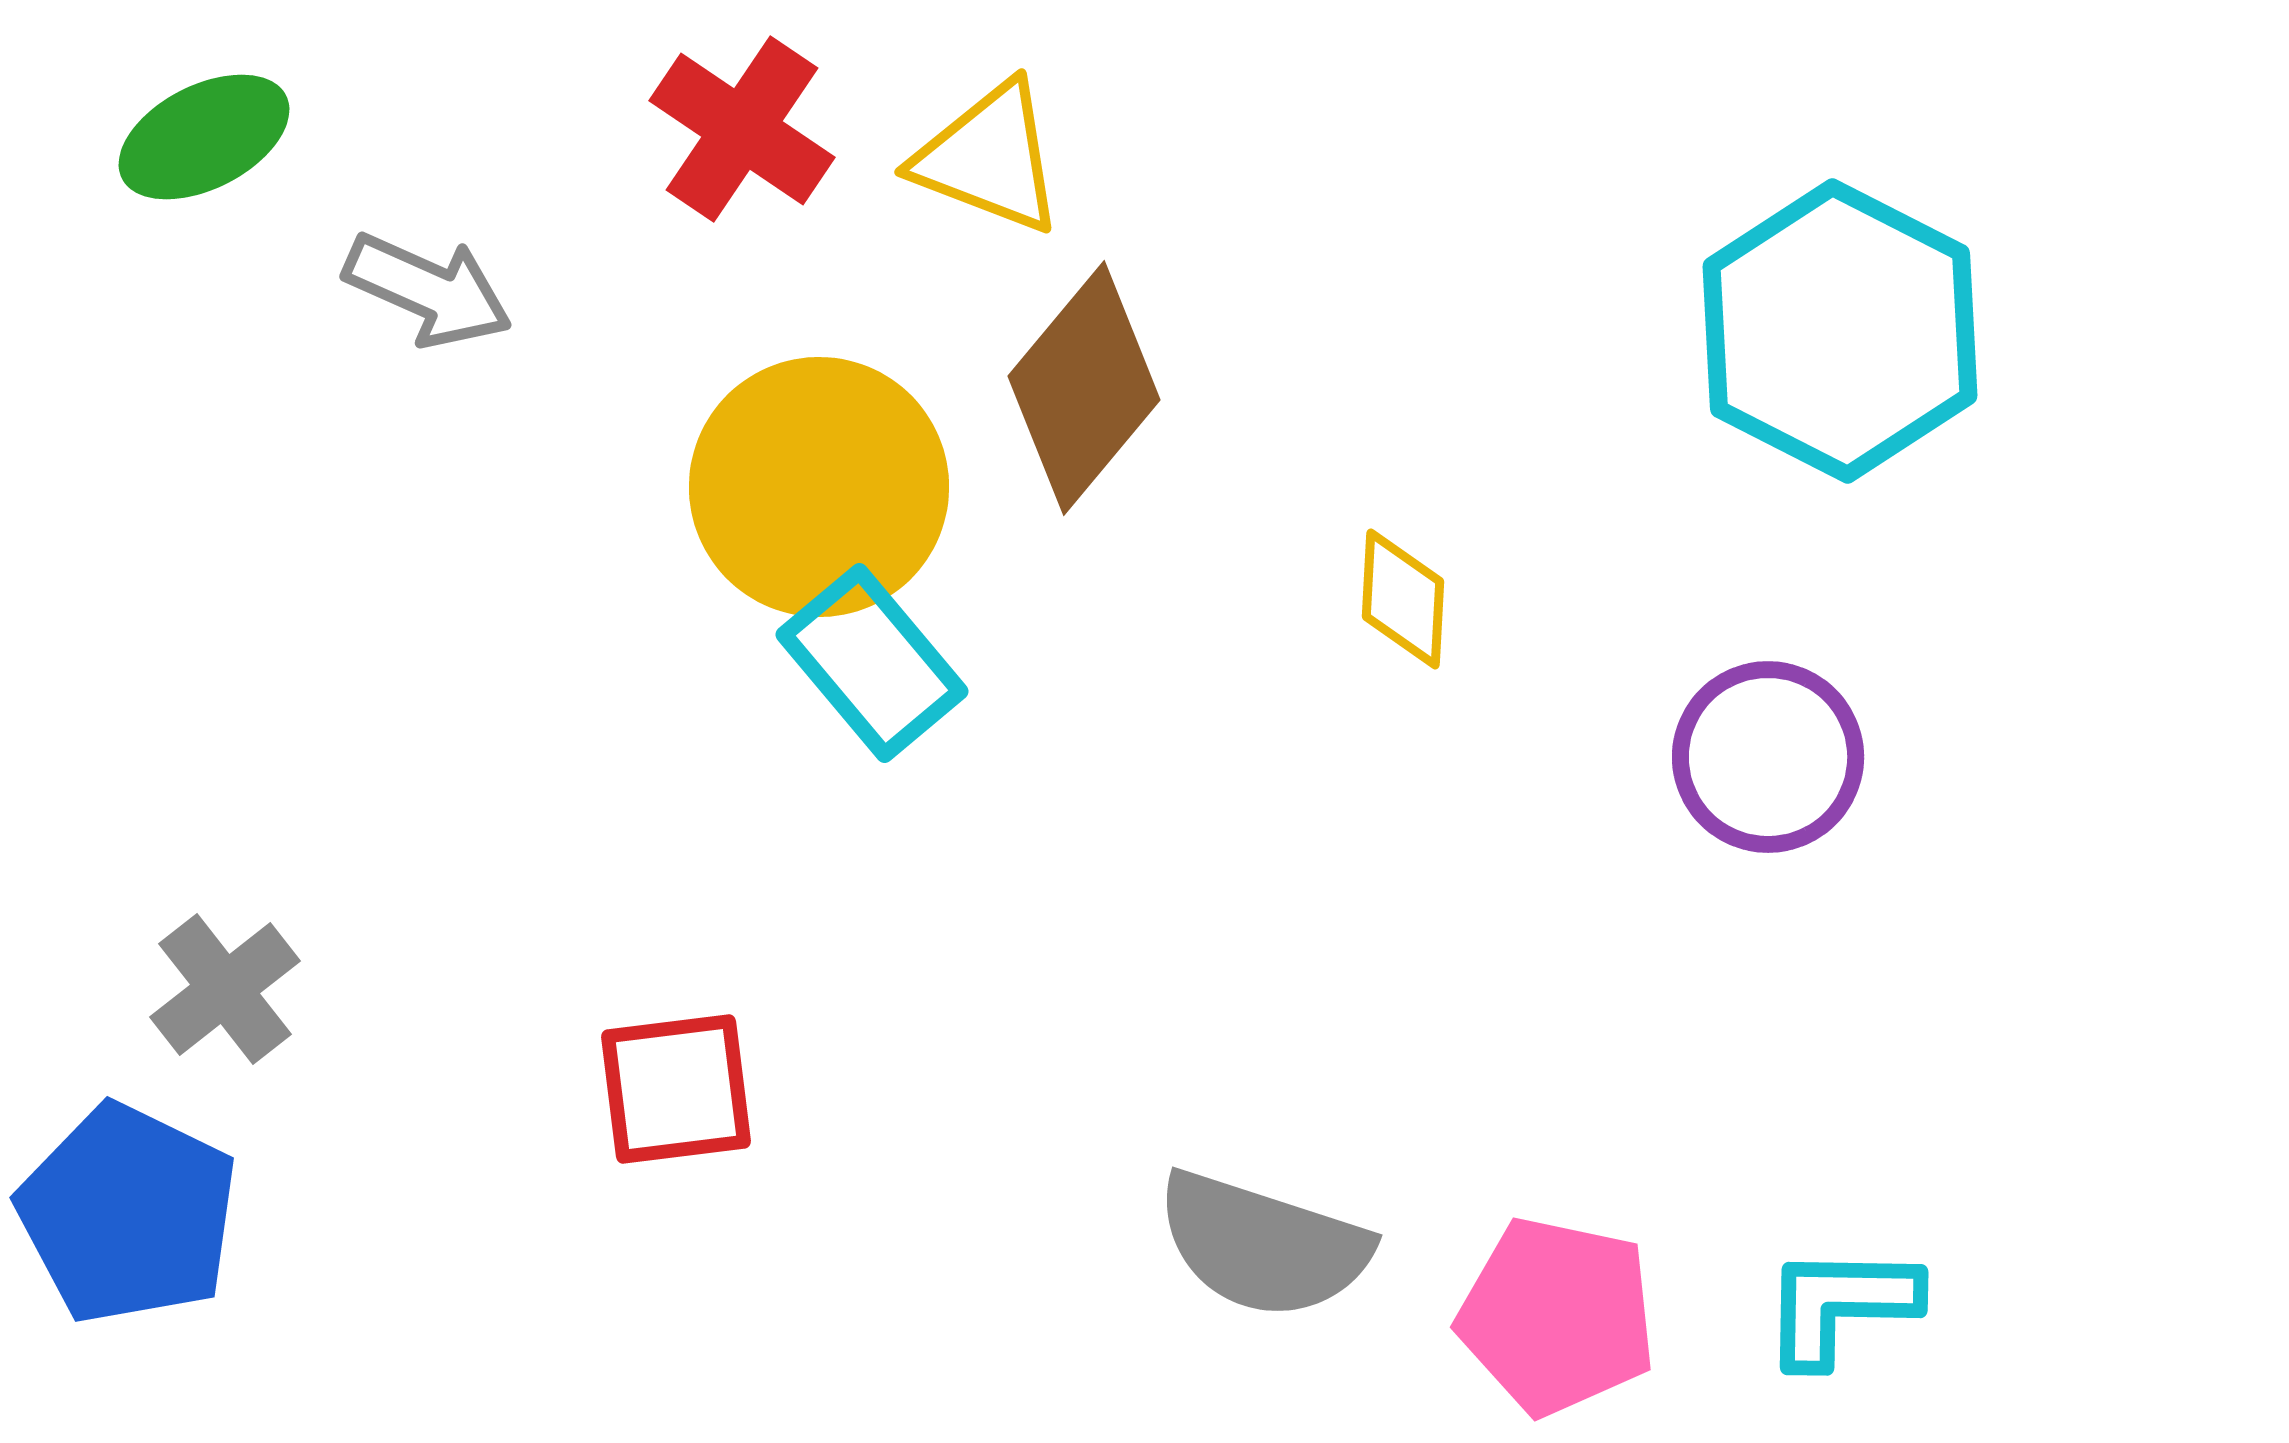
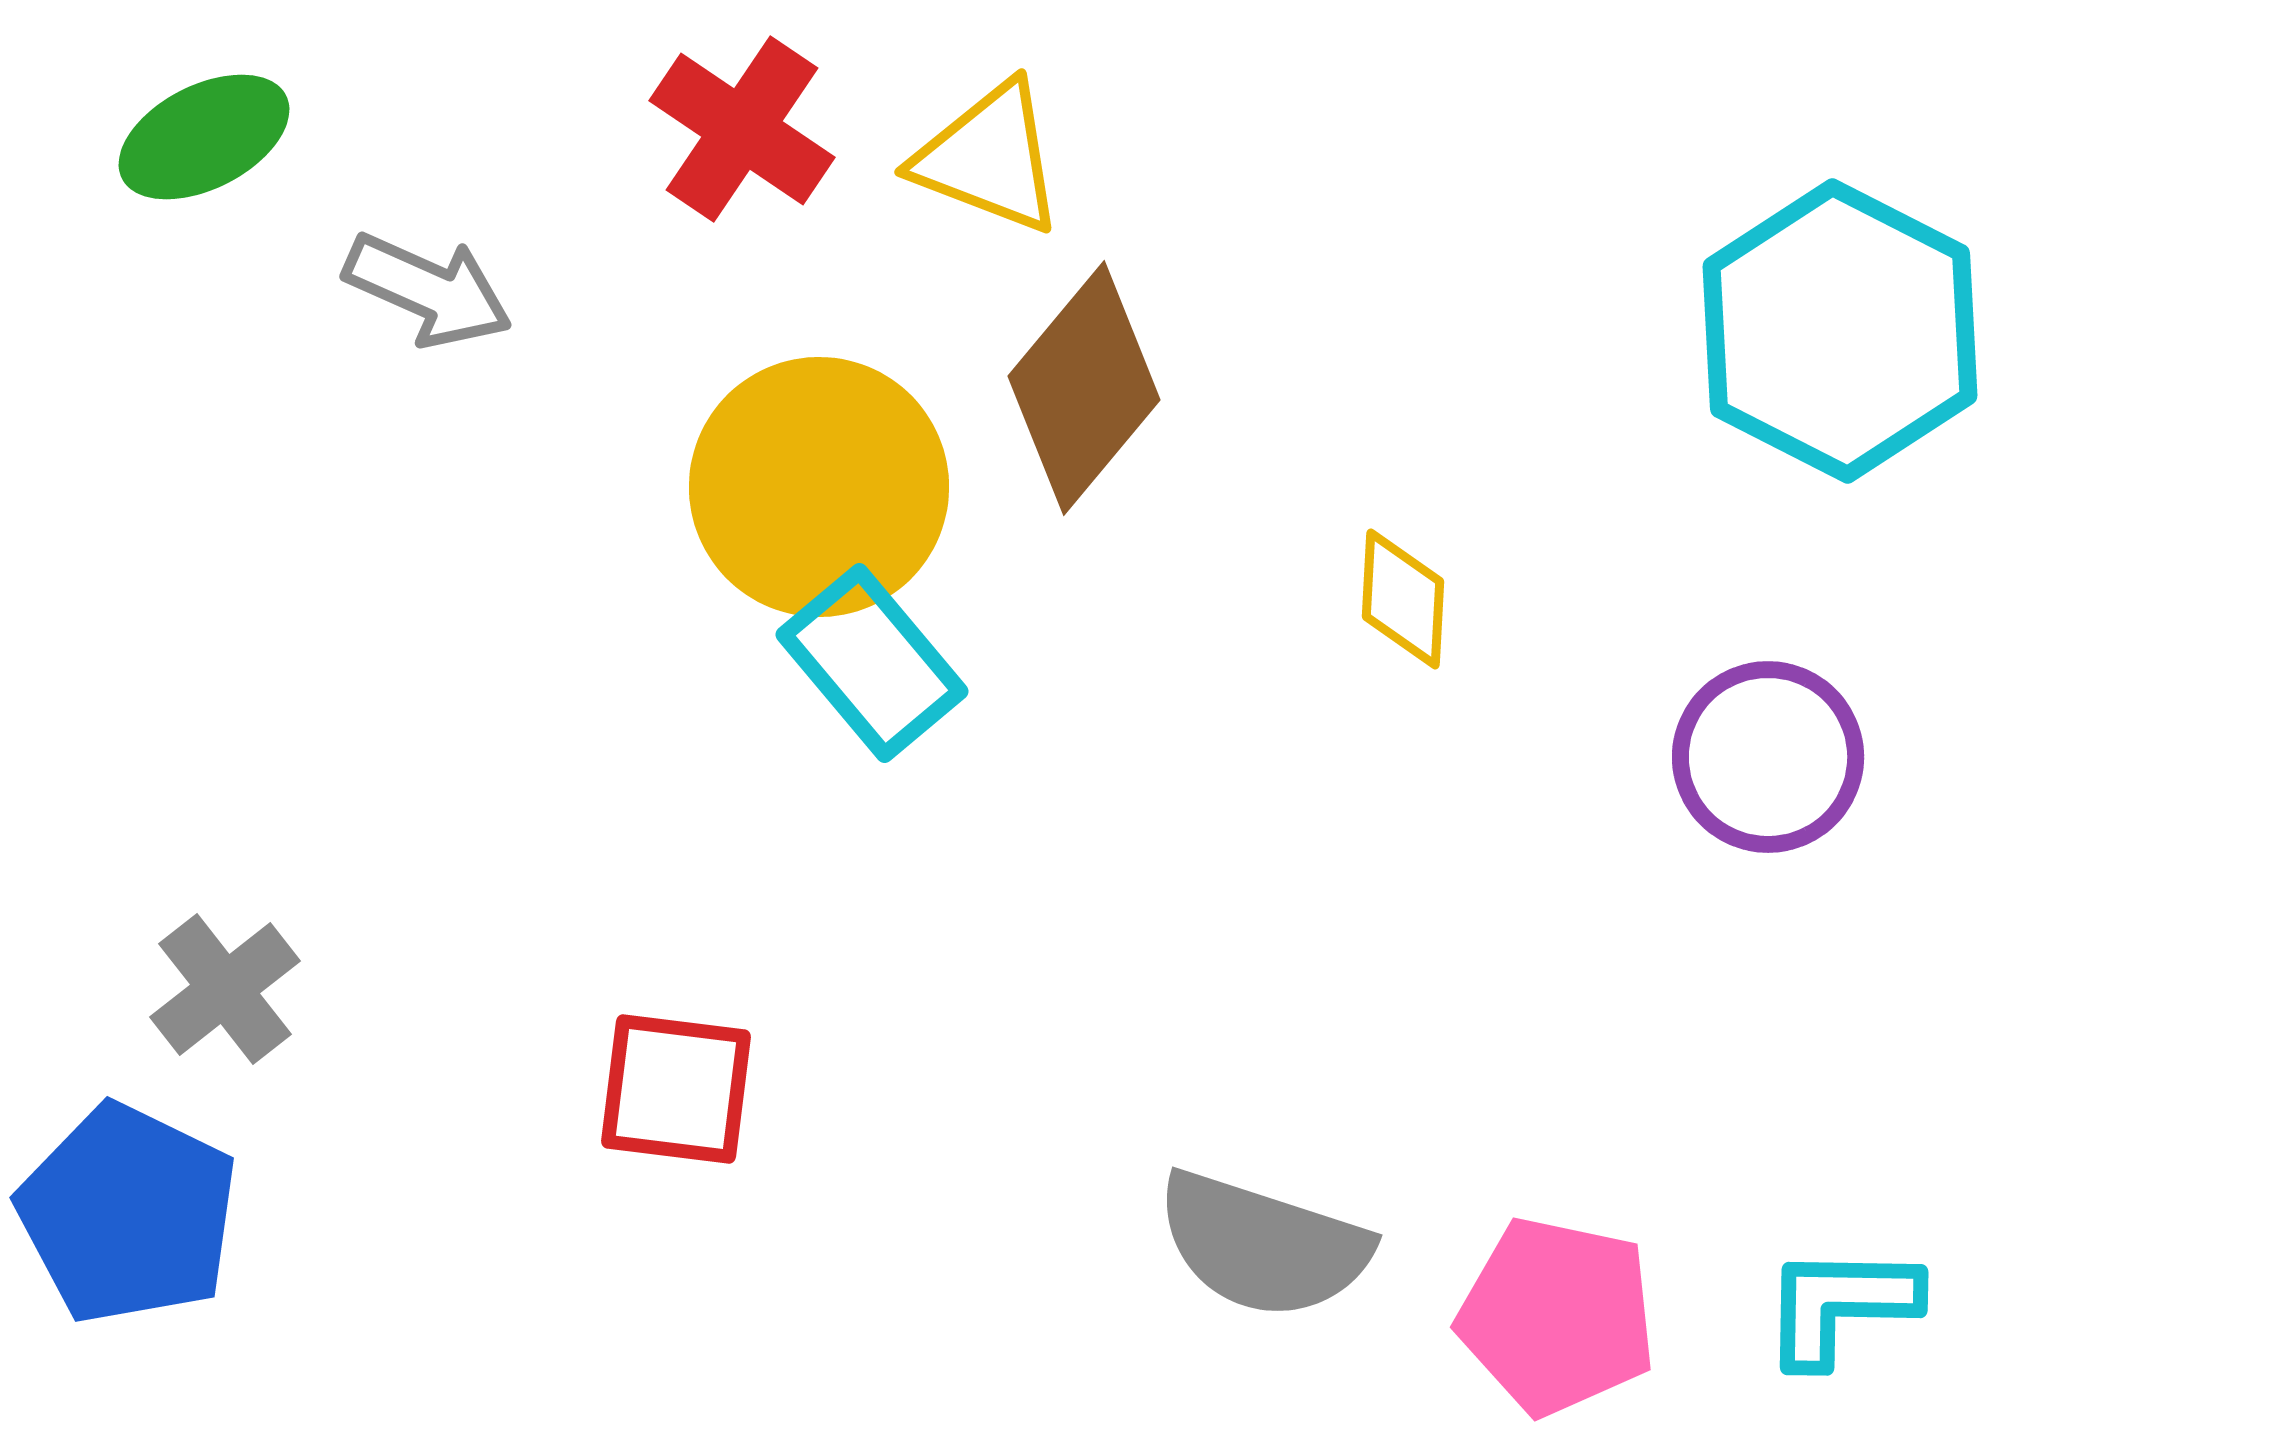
red square: rotated 14 degrees clockwise
